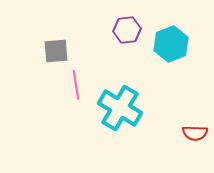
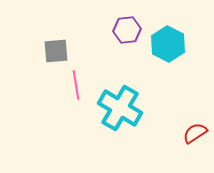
cyan hexagon: moved 3 px left; rotated 12 degrees counterclockwise
red semicircle: rotated 145 degrees clockwise
